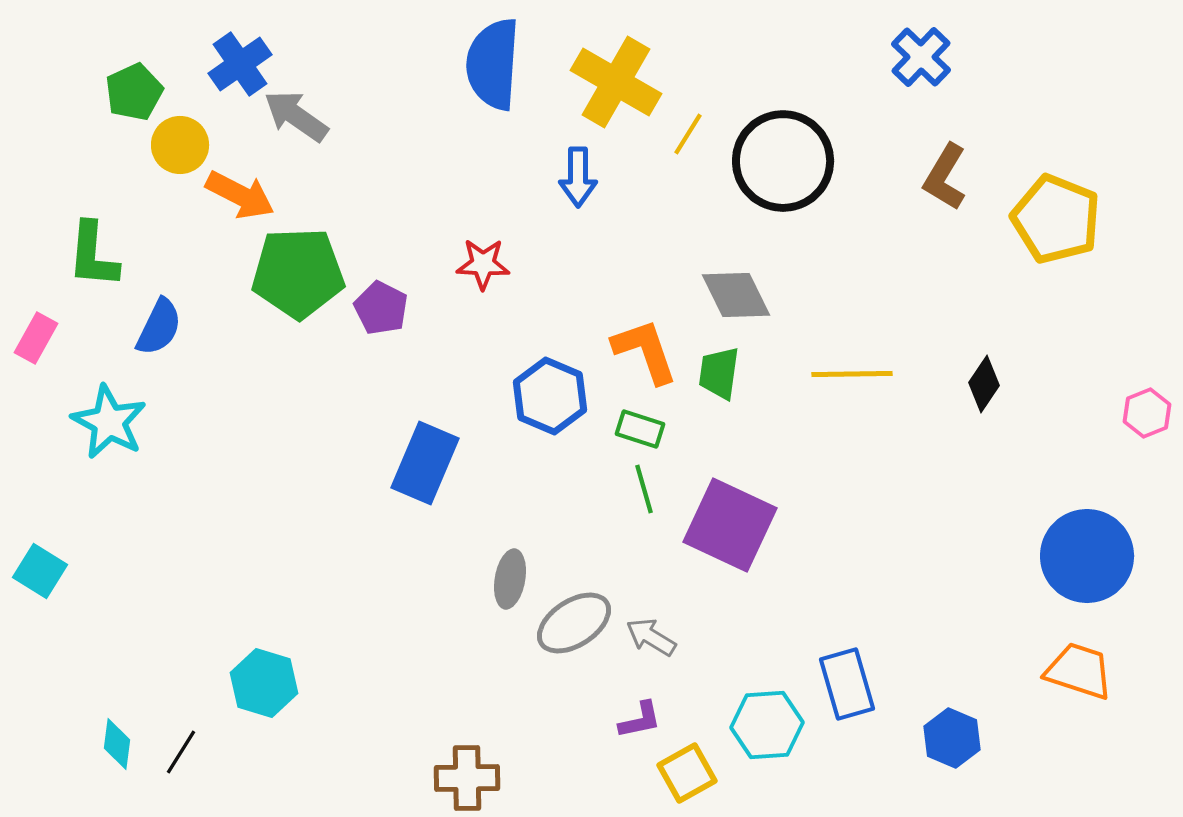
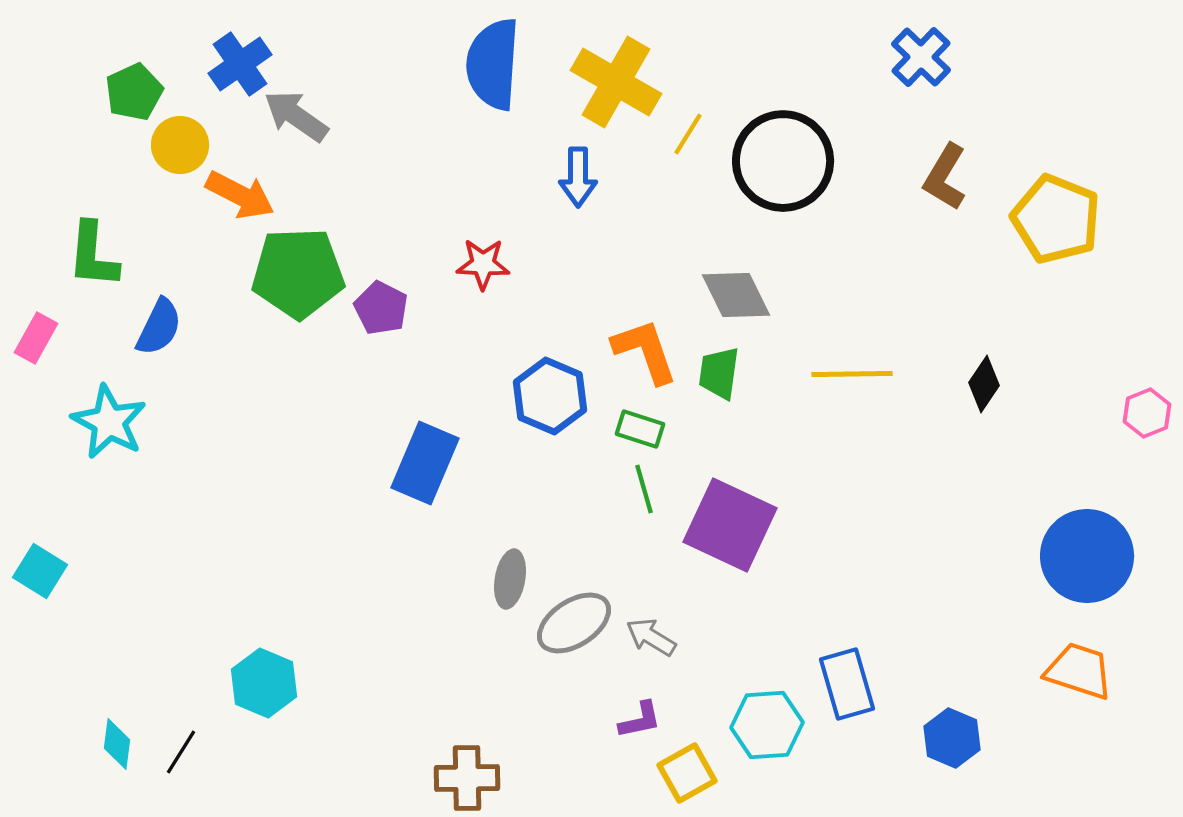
cyan hexagon at (264, 683): rotated 6 degrees clockwise
